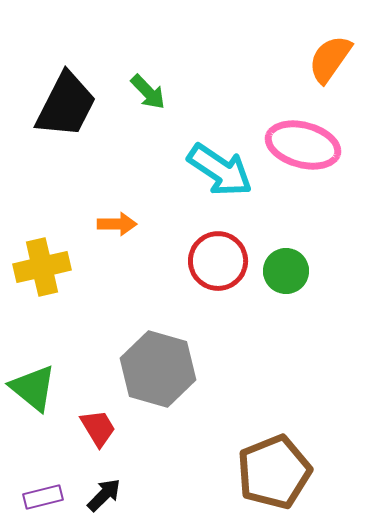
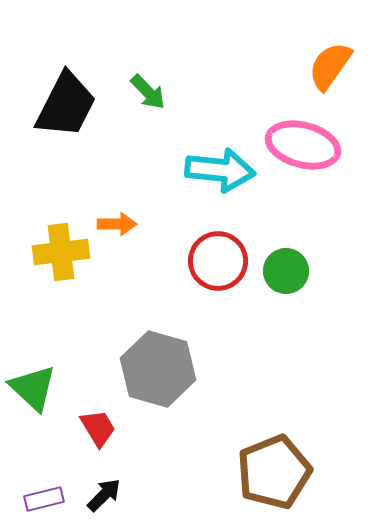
orange semicircle: moved 7 px down
cyan arrow: rotated 28 degrees counterclockwise
yellow cross: moved 19 px right, 15 px up; rotated 6 degrees clockwise
green triangle: rotated 4 degrees clockwise
purple rectangle: moved 1 px right, 2 px down
